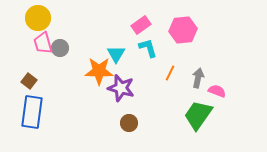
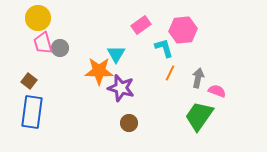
cyan L-shape: moved 16 px right
green trapezoid: moved 1 px right, 1 px down
